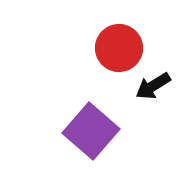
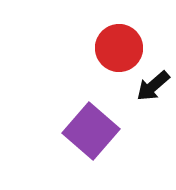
black arrow: rotated 9 degrees counterclockwise
